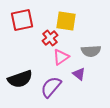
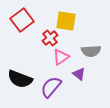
red square: rotated 25 degrees counterclockwise
black semicircle: rotated 40 degrees clockwise
